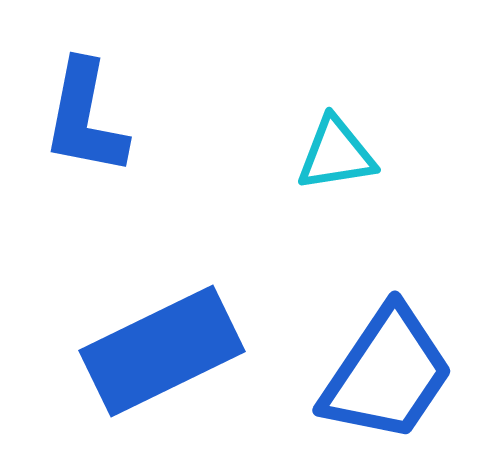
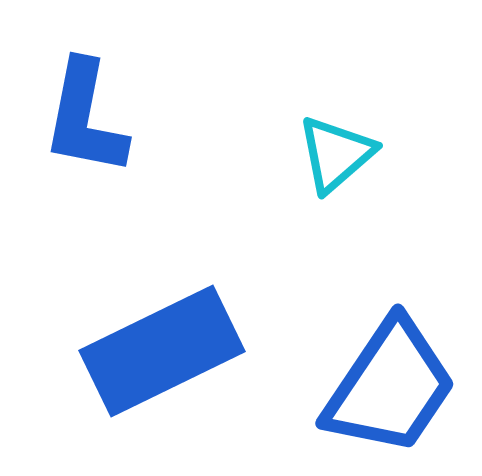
cyan triangle: rotated 32 degrees counterclockwise
blue trapezoid: moved 3 px right, 13 px down
